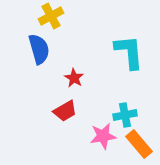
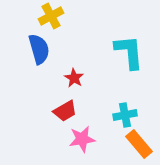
pink star: moved 21 px left, 3 px down
